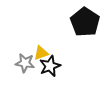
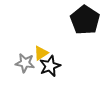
black pentagon: moved 2 px up
yellow triangle: rotated 14 degrees counterclockwise
